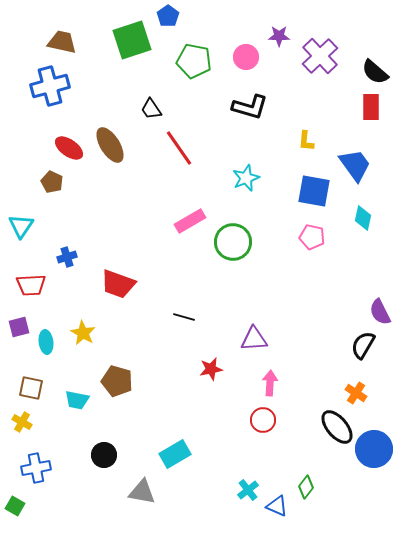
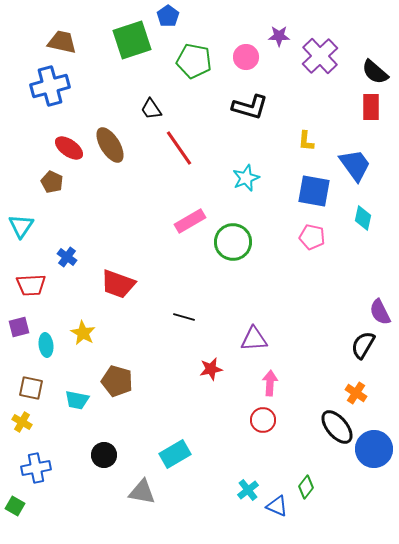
blue cross at (67, 257): rotated 36 degrees counterclockwise
cyan ellipse at (46, 342): moved 3 px down
